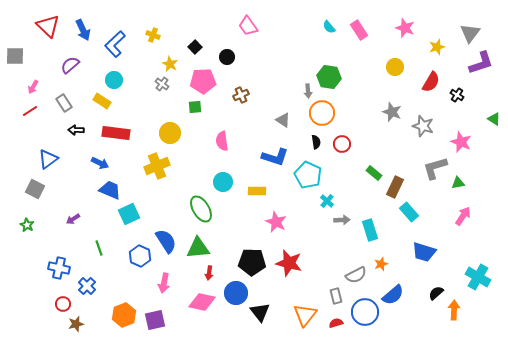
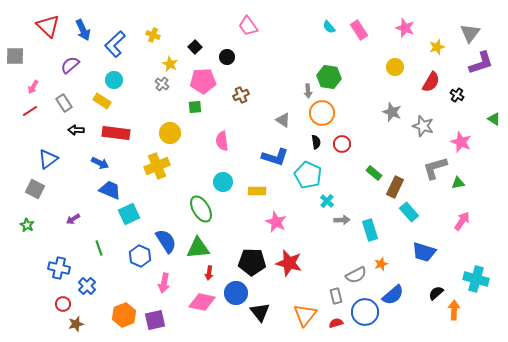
pink arrow at (463, 216): moved 1 px left, 5 px down
cyan cross at (478, 277): moved 2 px left, 2 px down; rotated 15 degrees counterclockwise
